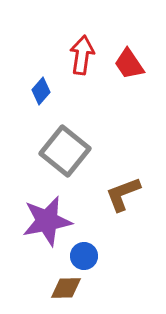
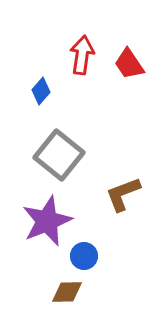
gray square: moved 6 px left, 4 px down
purple star: rotated 12 degrees counterclockwise
brown diamond: moved 1 px right, 4 px down
